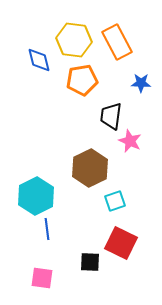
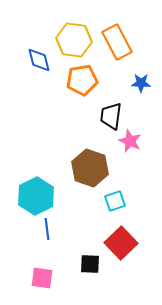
brown hexagon: rotated 15 degrees counterclockwise
red square: rotated 20 degrees clockwise
black square: moved 2 px down
